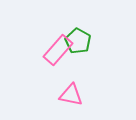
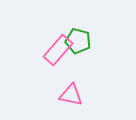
green pentagon: rotated 15 degrees counterclockwise
